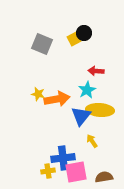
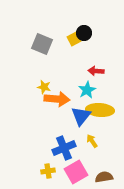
yellow star: moved 6 px right, 7 px up
orange arrow: rotated 15 degrees clockwise
blue cross: moved 1 px right, 10 px up; rotated 15 degrees counterclockwise
pink square: rotated 20 degrees counterclockwise
